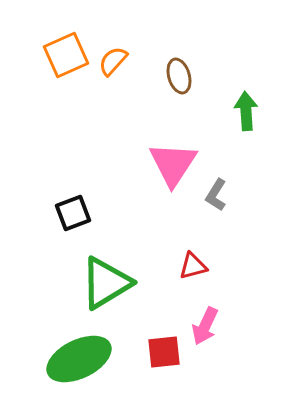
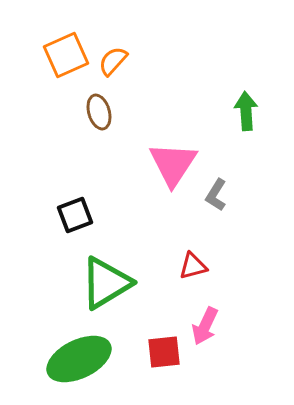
brown ellipse: moved 80 px left, 36 px down
black square: moved 2 px right, 2 px down
